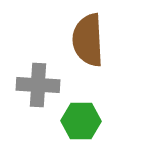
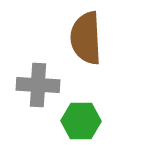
brown semicircle: moved 2 px left, 2 px up
